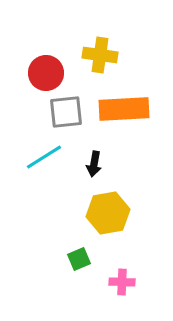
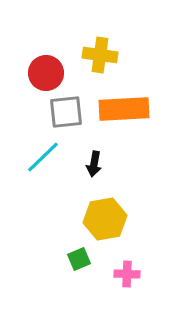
cyan line: moved 1 px left; rotated 12 degrees counterclockwise
yellow hexagon: moved 3 px left, 6 px down
pink cross: moved 5 px right, 8 px up
